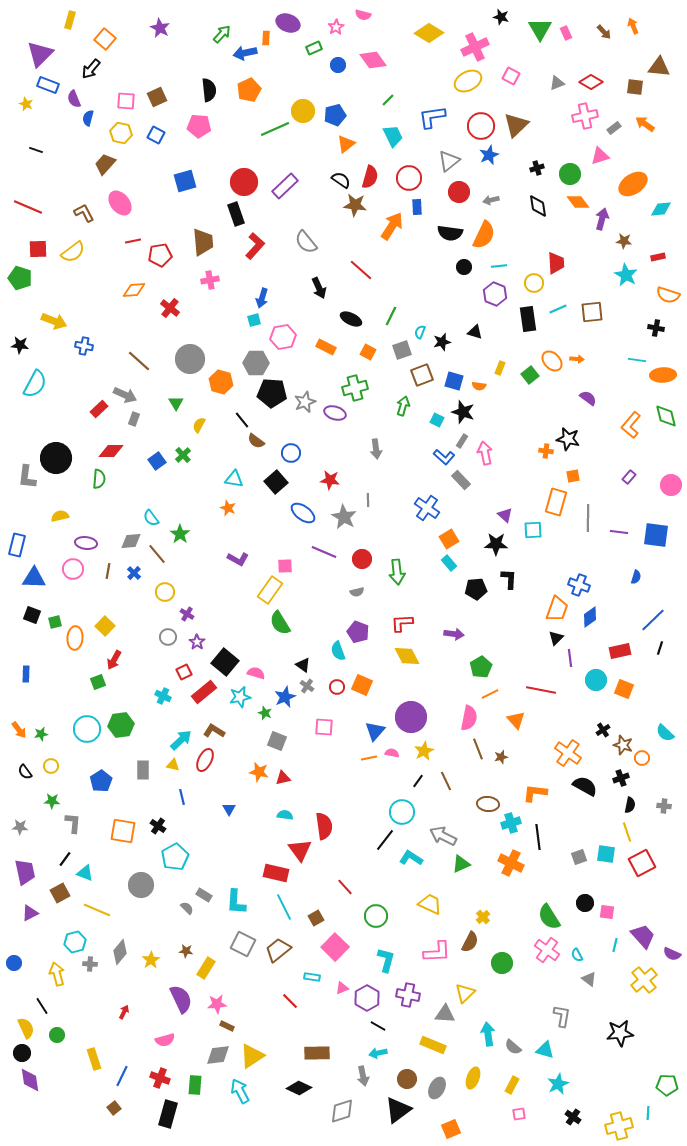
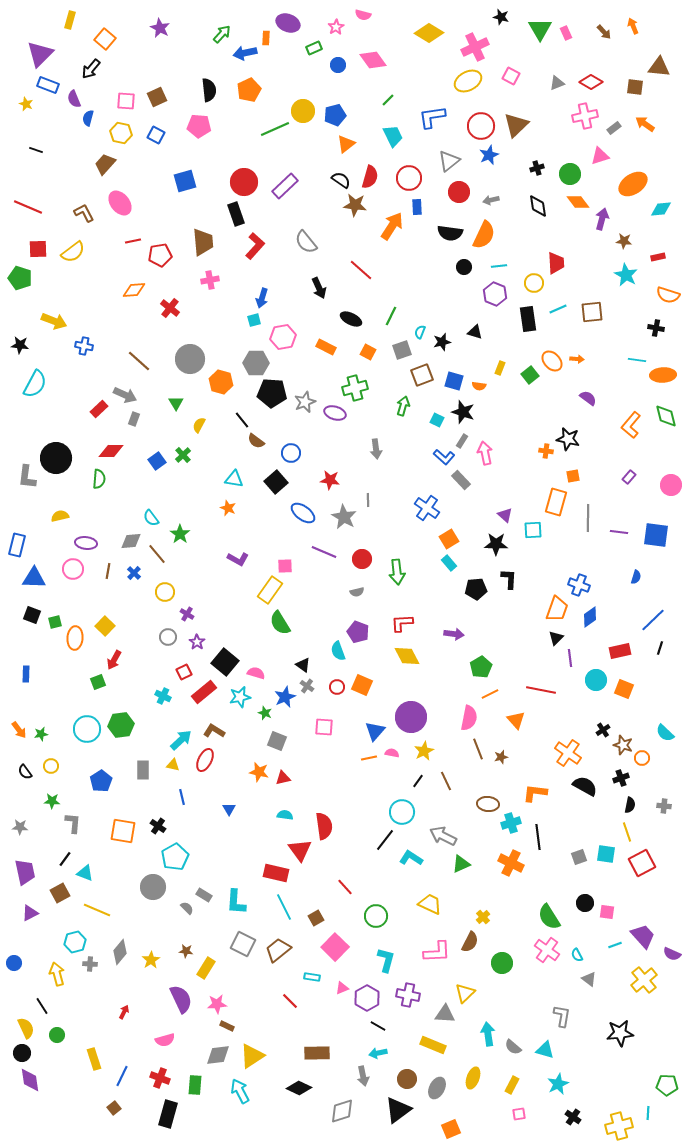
gray circle at (141, 885): moved 12 px right, 2 px down
cyan line at (615, 945): rotated 56 degrees clockwise
